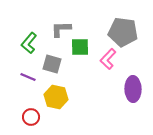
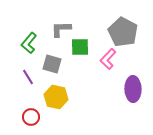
gray pentagon: rotated 20 degrees clockwise
purple line: rotated 35 degrees clockwise
